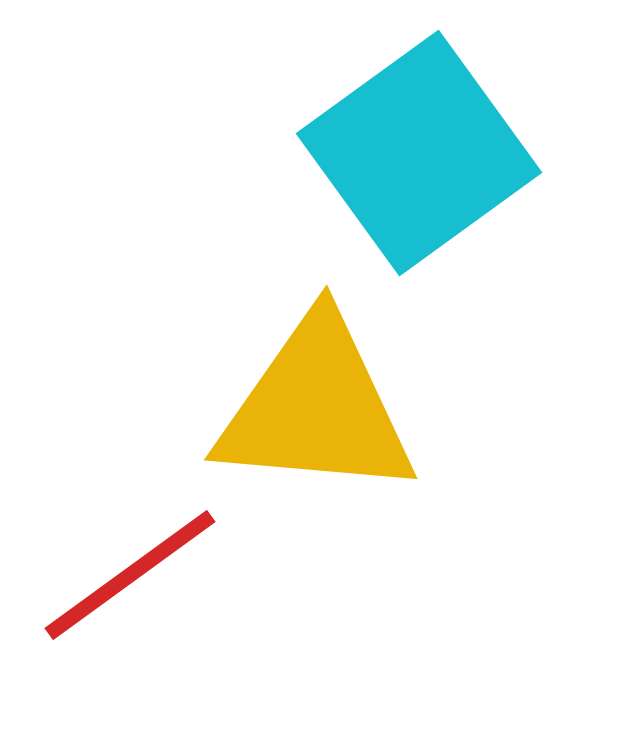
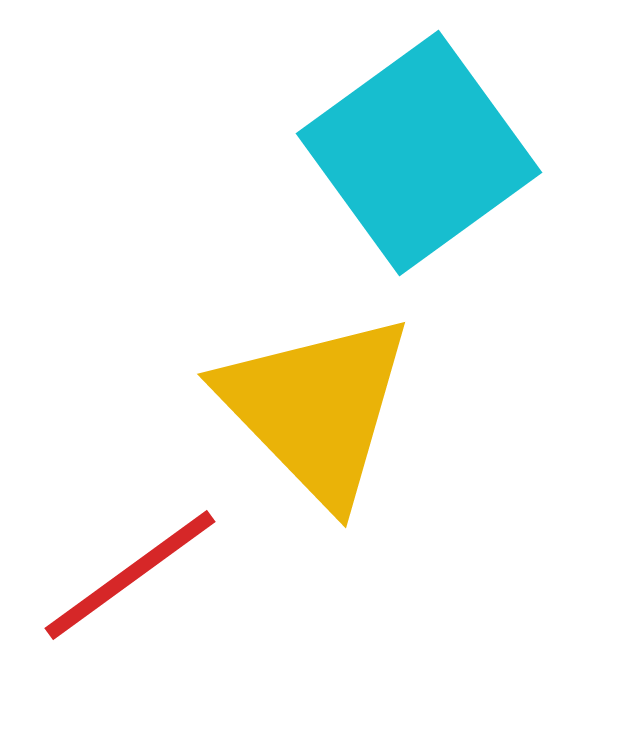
yellow triangle: rotated 41 degrees clockwise
